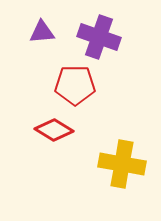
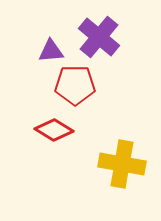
purple triangle: moved 9 px right, 19 px down
purple cross: rotated 21 degrees clockwise
